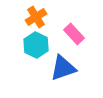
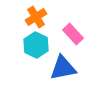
pink rectangle: moved 1 px left
blue triangle: rotated 8 degrees clockwise
